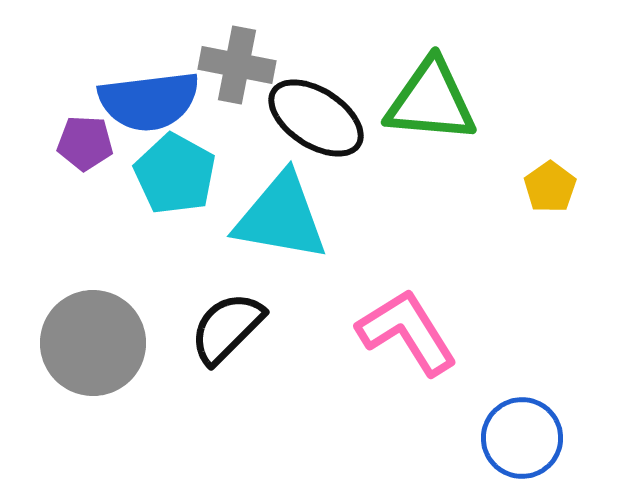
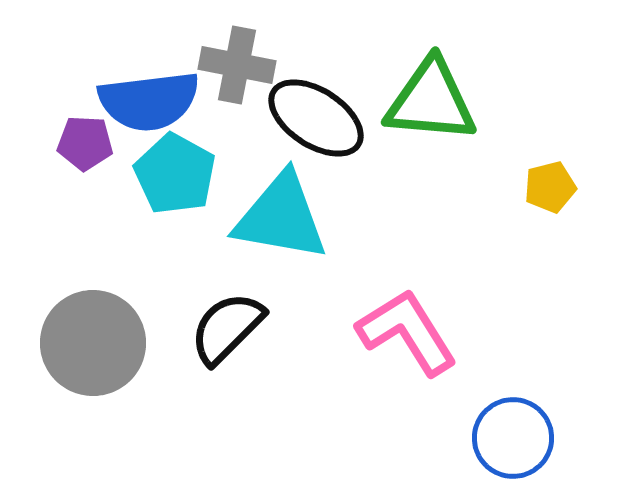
yellow pentagon: rotated 21 degrees clockwise
blue circle: moved 9 px left
